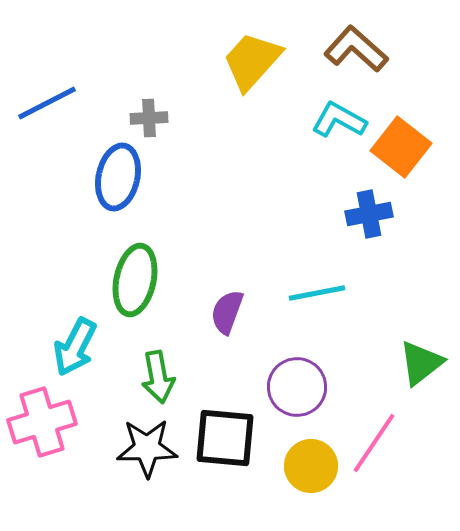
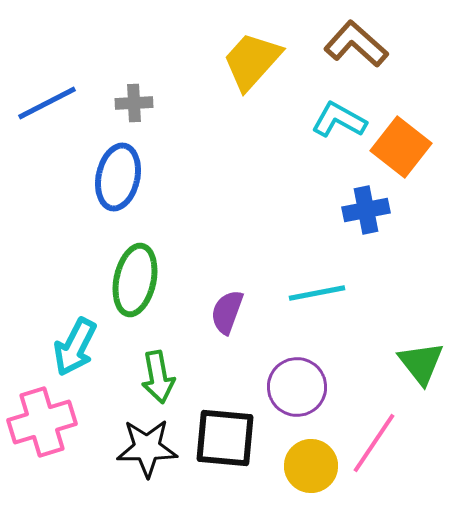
brown L-shape: moved 5 px up
gray cross: moved 15 px left, 15 px up
blue cross: moved 3 px left, 4 px up
green triangle: rotated 30 degrees counterclockwise
